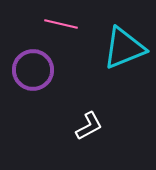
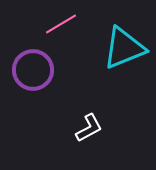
pink line: rotated 44 degrees counterclockwise
white L-shape: moved 2 px down
